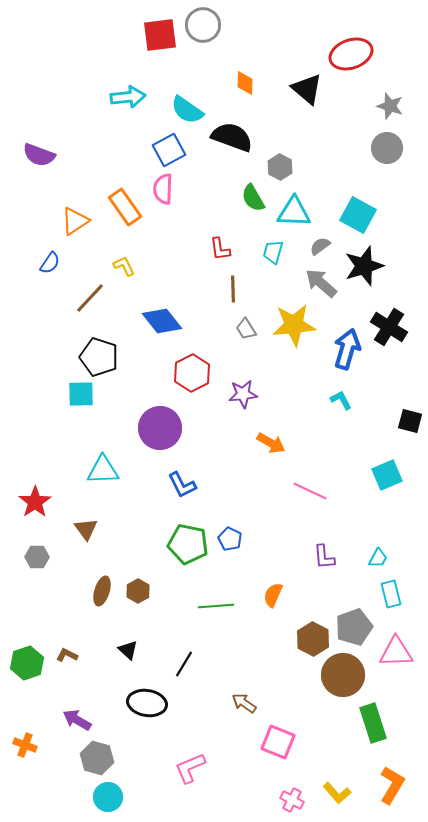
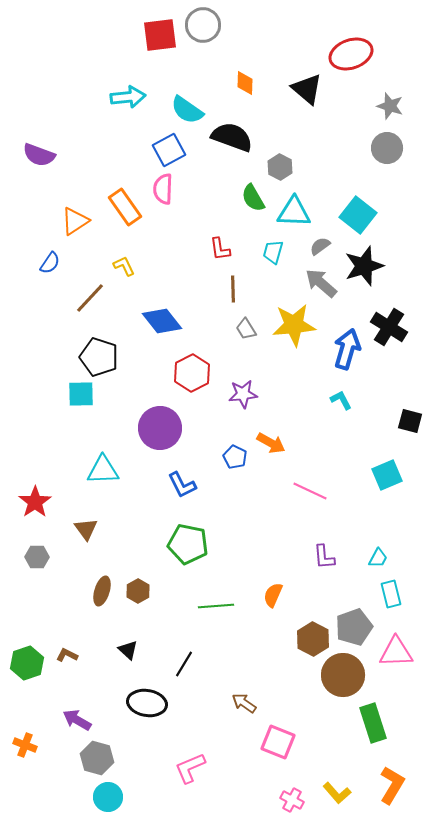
cyan square at (358, 215): rotated 9 degrees clockwise
blue pentagon at (230, 539): moved 5 px right, 82 px up
